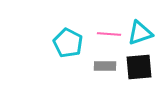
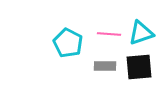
cyan triangle: moved 1 px right
